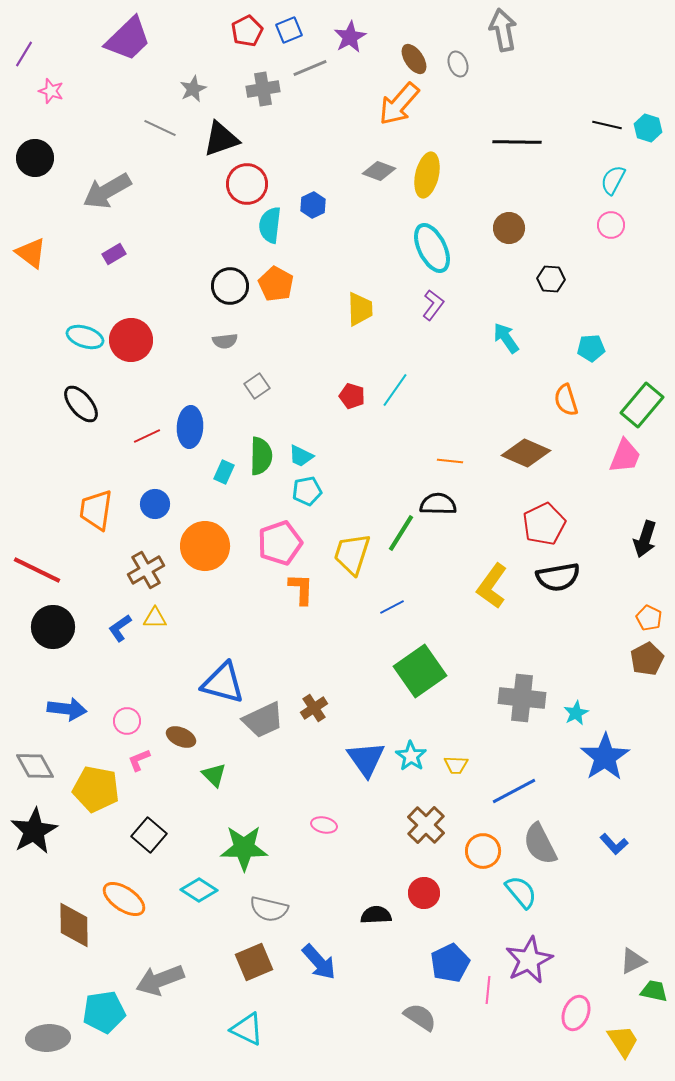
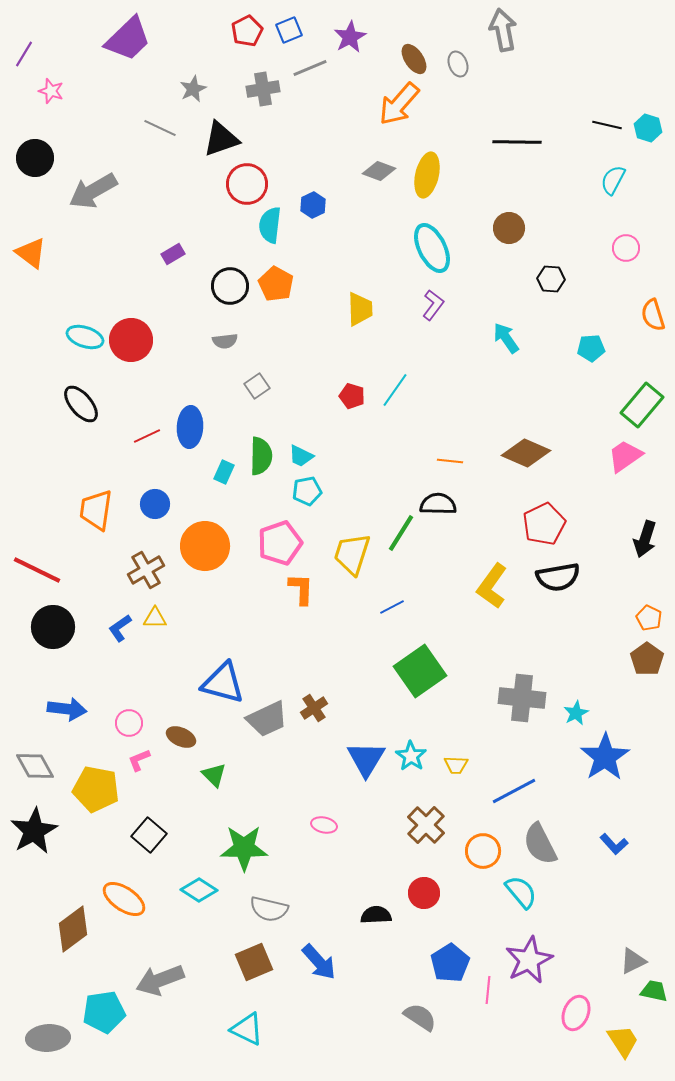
gray arrow at (107, 191): moved 14 px left
pink circle at (611, 225): moved 15 px right, 23 px down
purple rectangle at (114, 254): moved 59 px right
orange semicircle at (566, 400): moved 87 px right, 85 px up
pink trapezoid at (625, 456): rotated 147 degrees counterclockwise
brown pentagon at (647, 659): rotated 8 degrees counterclockwise
gray trapezoid at (263, 720): moved 4 px right, 1 px up
pink circle at (127, 721): moved 2 px right, 2 px down
blue triangle at (366, 759): rotated 6 degrees clockwise
brown diamond at (74, 925): moved 1 px left, 4 px down; rotated 54 degrees clockwise
blue pentagon at (450, 963): rotated 6 degrees counterclockwise
